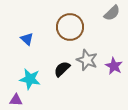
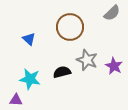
blue triangle: moved 2 px right
black semicircle: moved 3 px down; rotated 30 degrees clockwise
